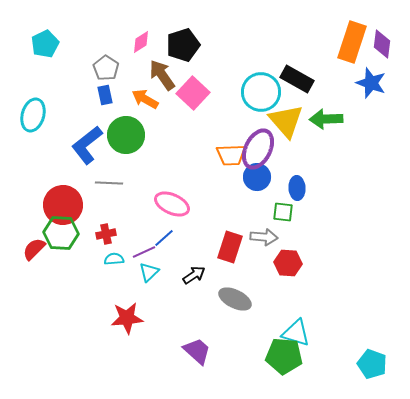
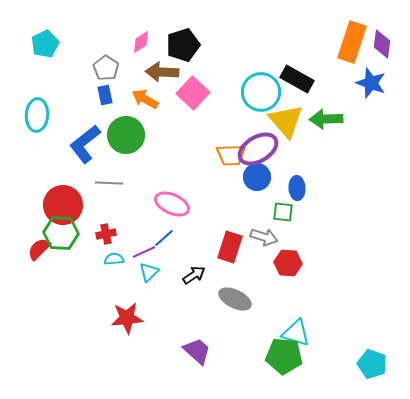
brown arrow at (162, 75): moved 3 px up; rotated 52 degrees counterclockwise
cyan ellipse at (33, 115): moved 4 px right; rotated 12 degrees counterclockwise
blue L-shape at (87, 145): moved 2 px left, 1 px up
purple ellipse at (258, 149): rotated 33 degrees clockwise
gray arrow at (264, 237): rotated 12 degrees clockwise
red semicircle at (34, 249): moved 5 px right
